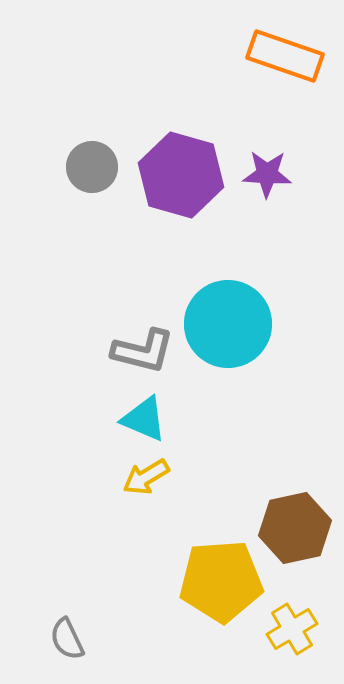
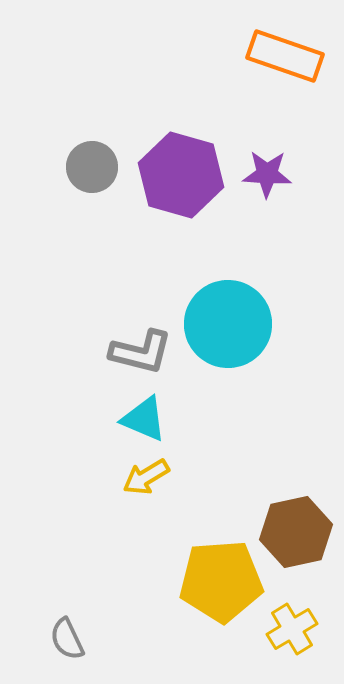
gray L-shape: moved 2 px left, 1 px down
brown hexagon: moved 1 px right, 4 px down
